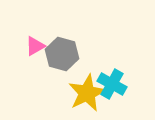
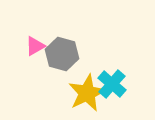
cyan cross: rotated 12 degrees clockwise
